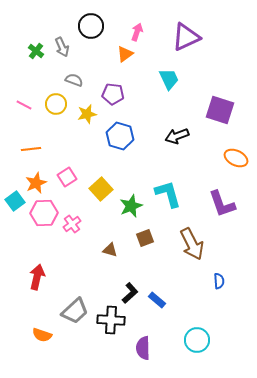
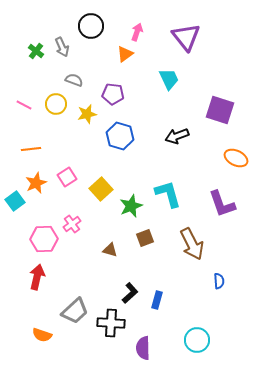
purple triangle: rotated 44 degrees counterclockwise
pink hexagon: moved 26 px down
blue rectangle: rotated 66 degrees clockwise
black cross: moved 3 px down
